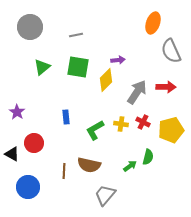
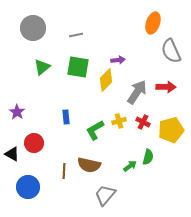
gray circle: moved 3 px right, 1 px down
yellow cross: moved 2 px left, 3 px up; rotated 24 degrees counterclockwise
